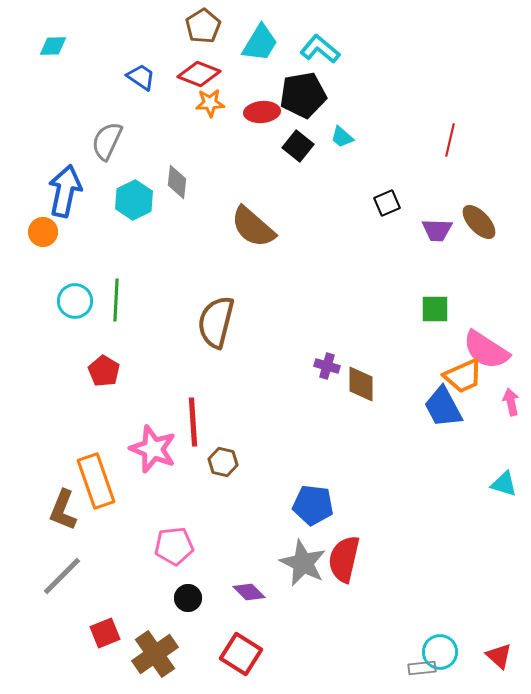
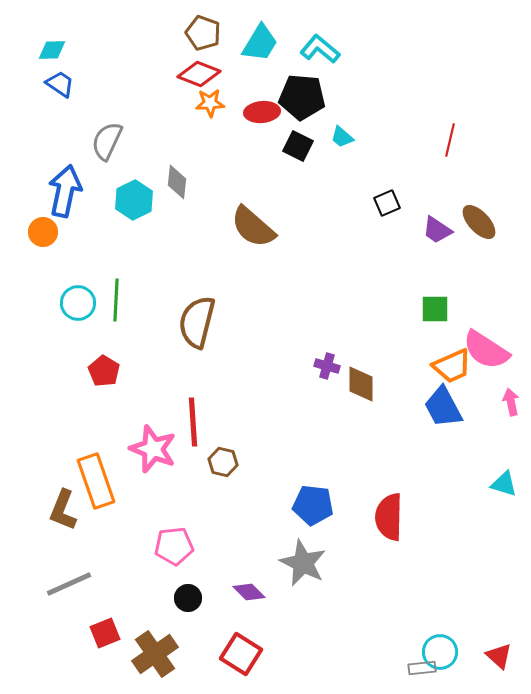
brown pentagon at (203, 26): moved 7 px down; rotated 20 degrees counterclockwise
cyan diamond at (53, 46): moved 1 px left, 4 px down
blue trapezoid at (141, 77): moved 81 px left, 7 px down
black pentagon at (303, 95): moved 1 px left, 2 px down; rotated 15 degrees clockwise
black square at (298, 146): rotated 12 degrees counterclockwise
purple trapezoid at (437, 230): rotated 32 degrees clockwise
cyan circle at (75, 301): moved 3 px right, 2 px down
brown semicircle at (216, 322): moved 19 px left
orange trapezoid at (463, 376): moved 11 px left, 10 px up
red semicircle at (344, 559): moved 45 px right, 42 px up; rotated 12 degrees counterclockwise
gray line at (62, 576): moved 7 px right, 8 px down; rotated 21 degrees clockwise
